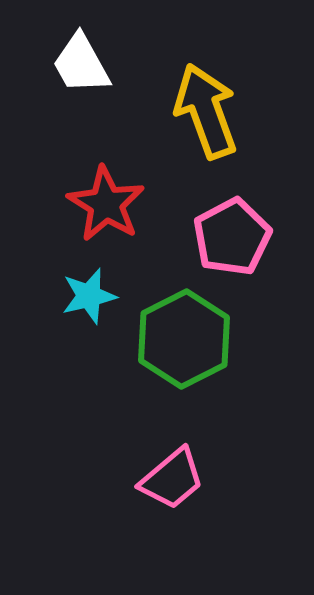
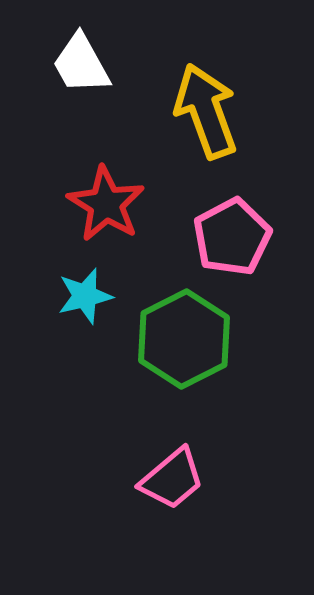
cyan star: moved 4 px left
